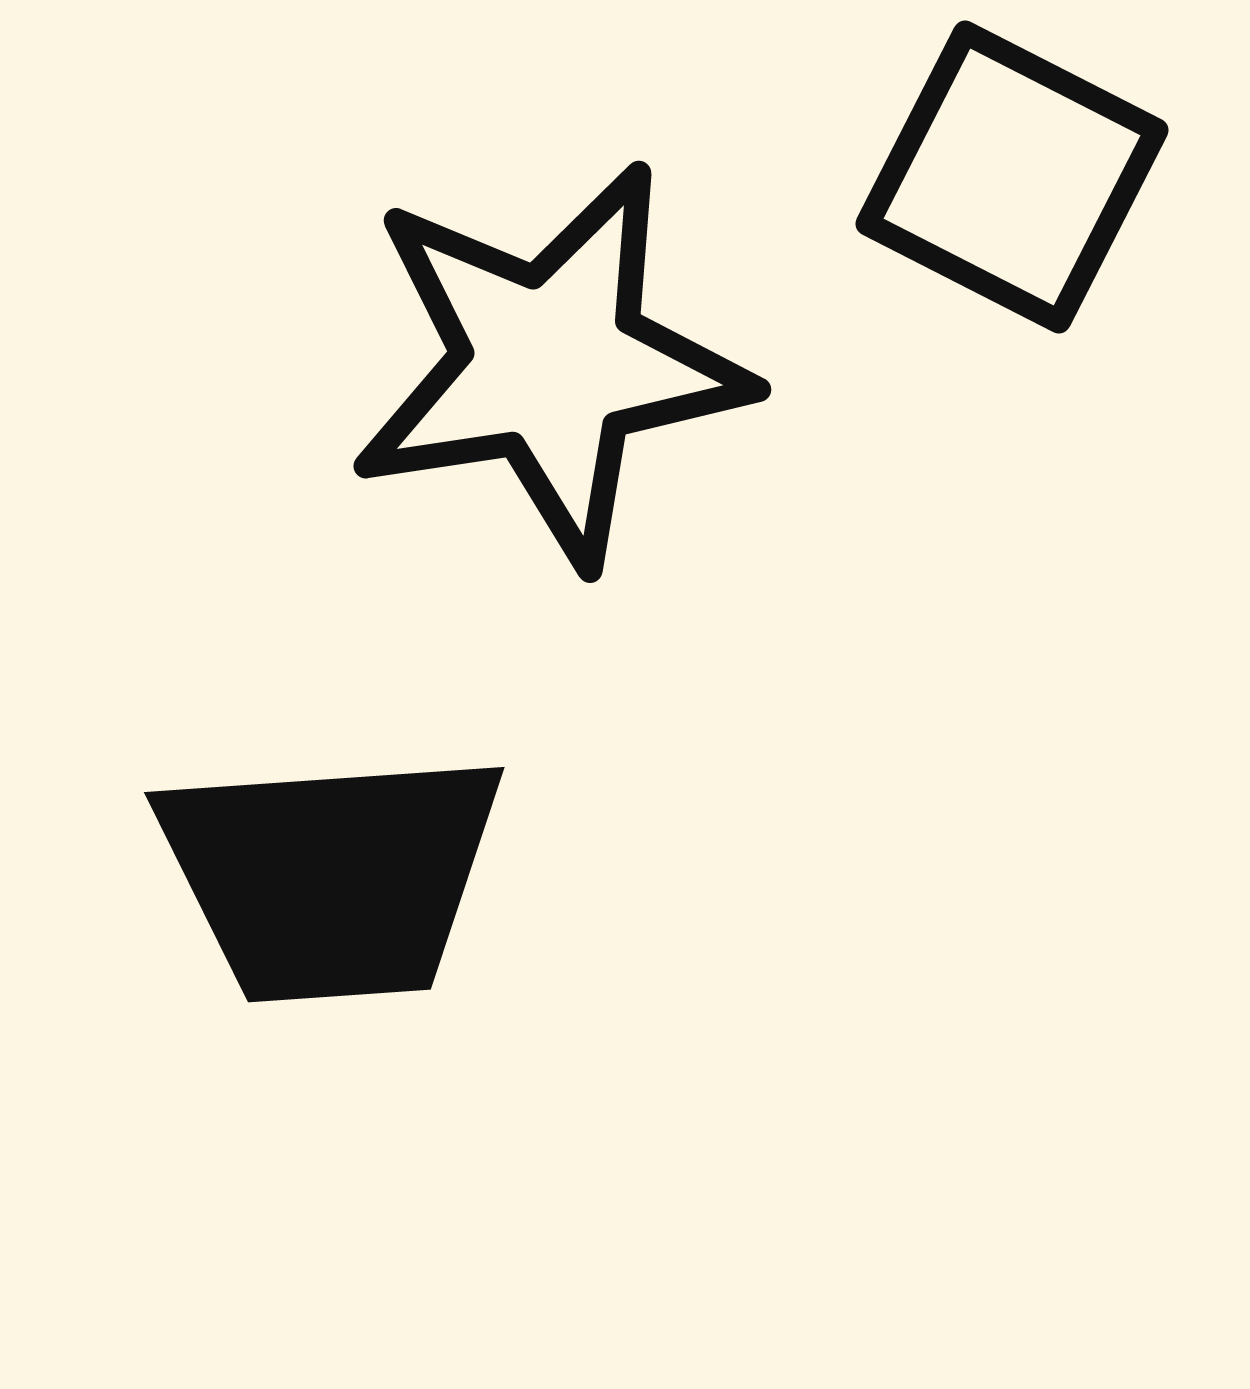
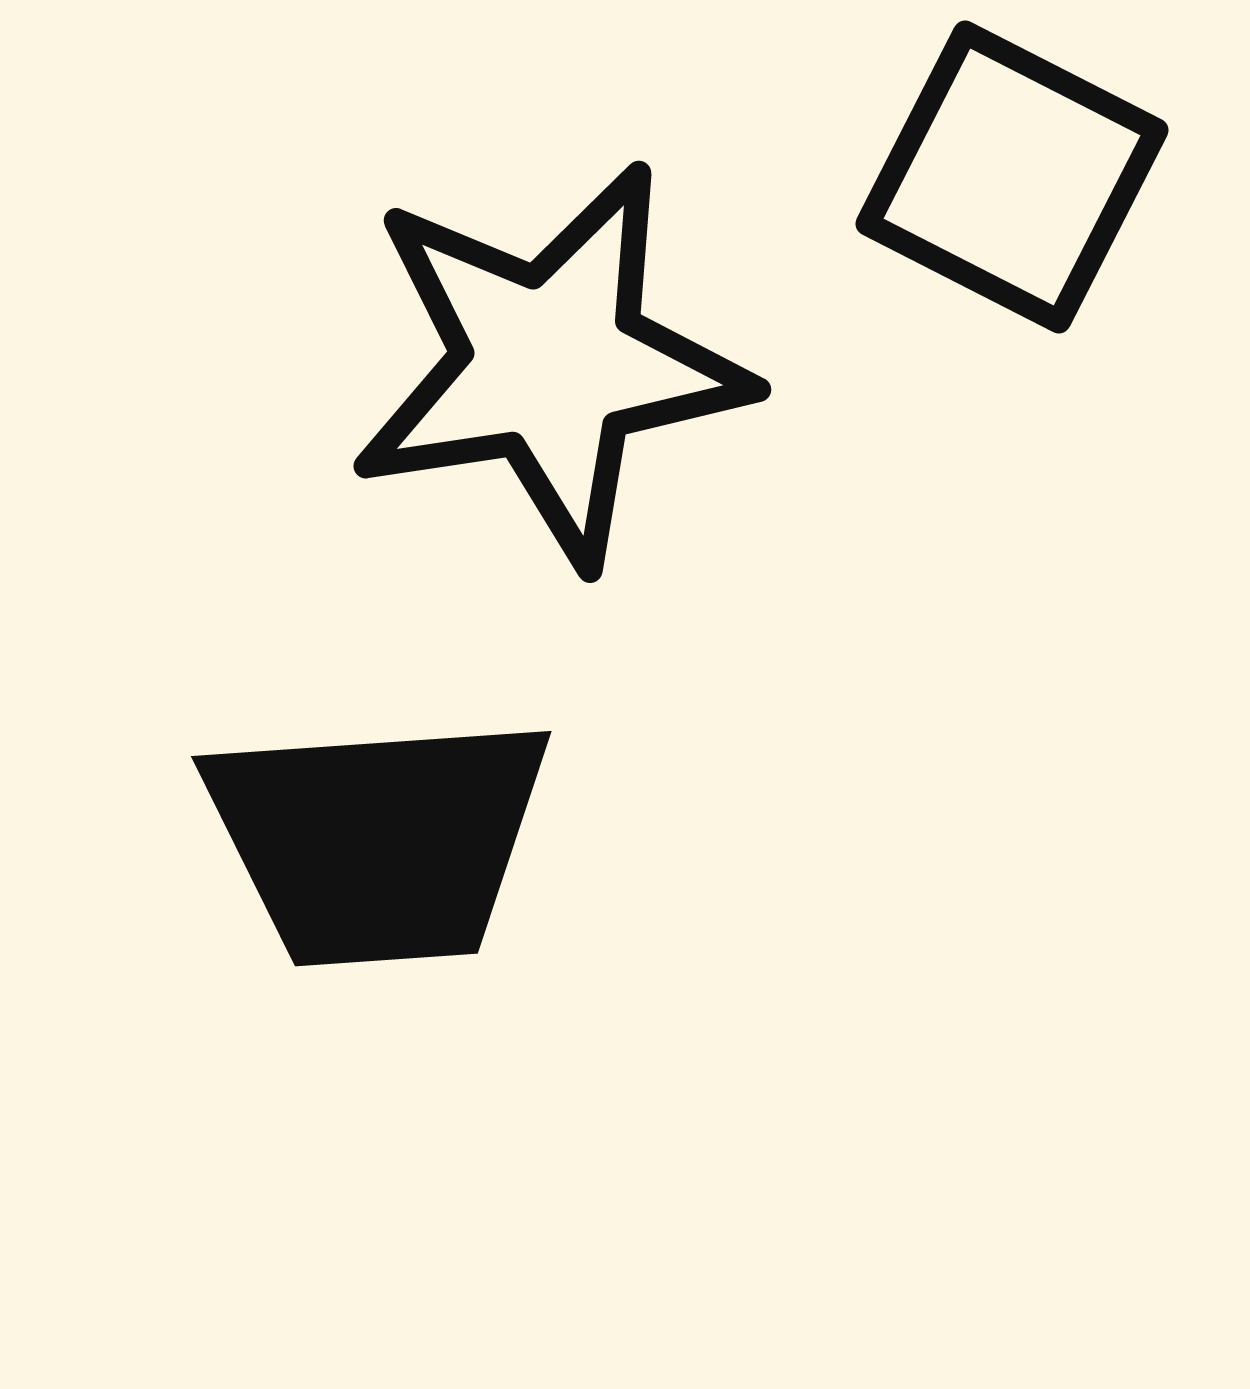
black trapezoid: moved 47 px right, 36 px up
